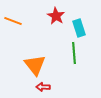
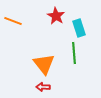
orange triangle: moved 9 px right, 1 px up
